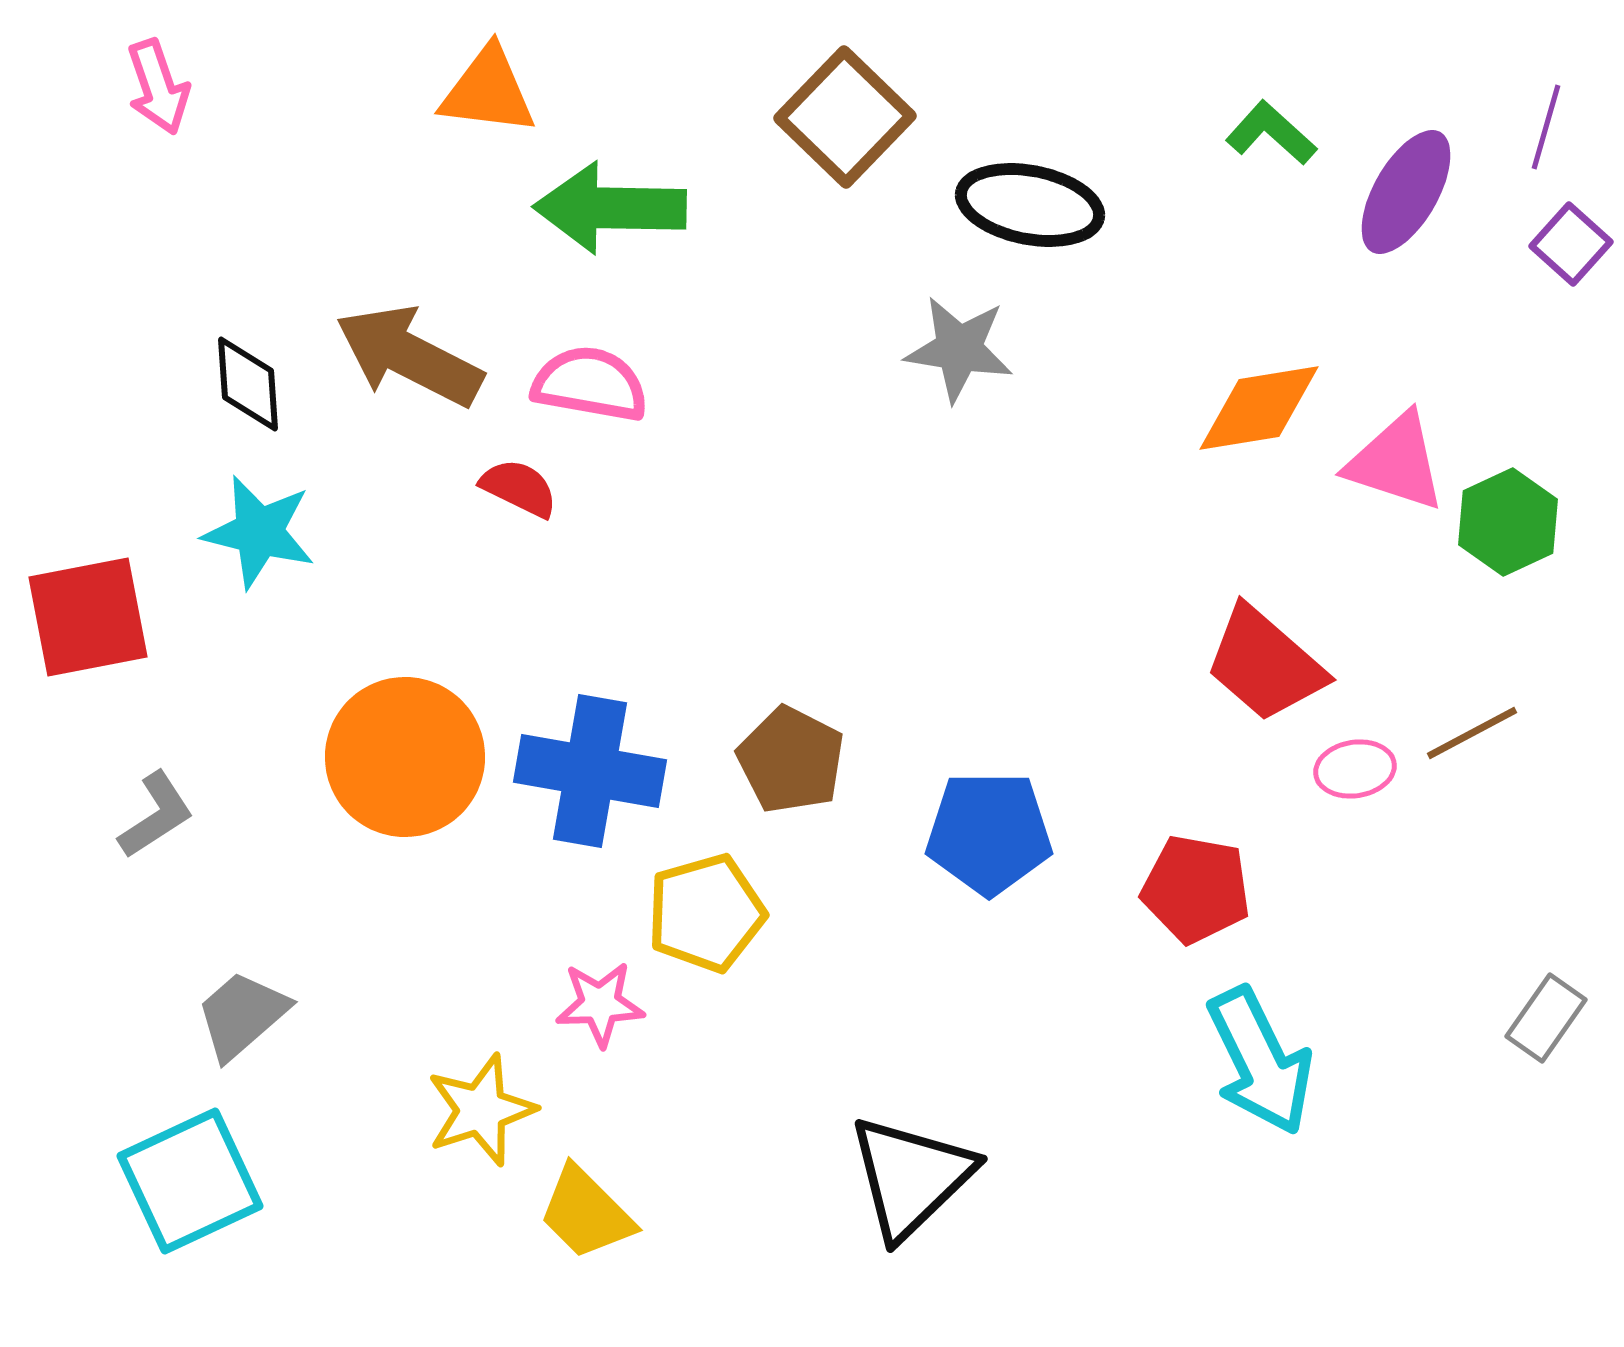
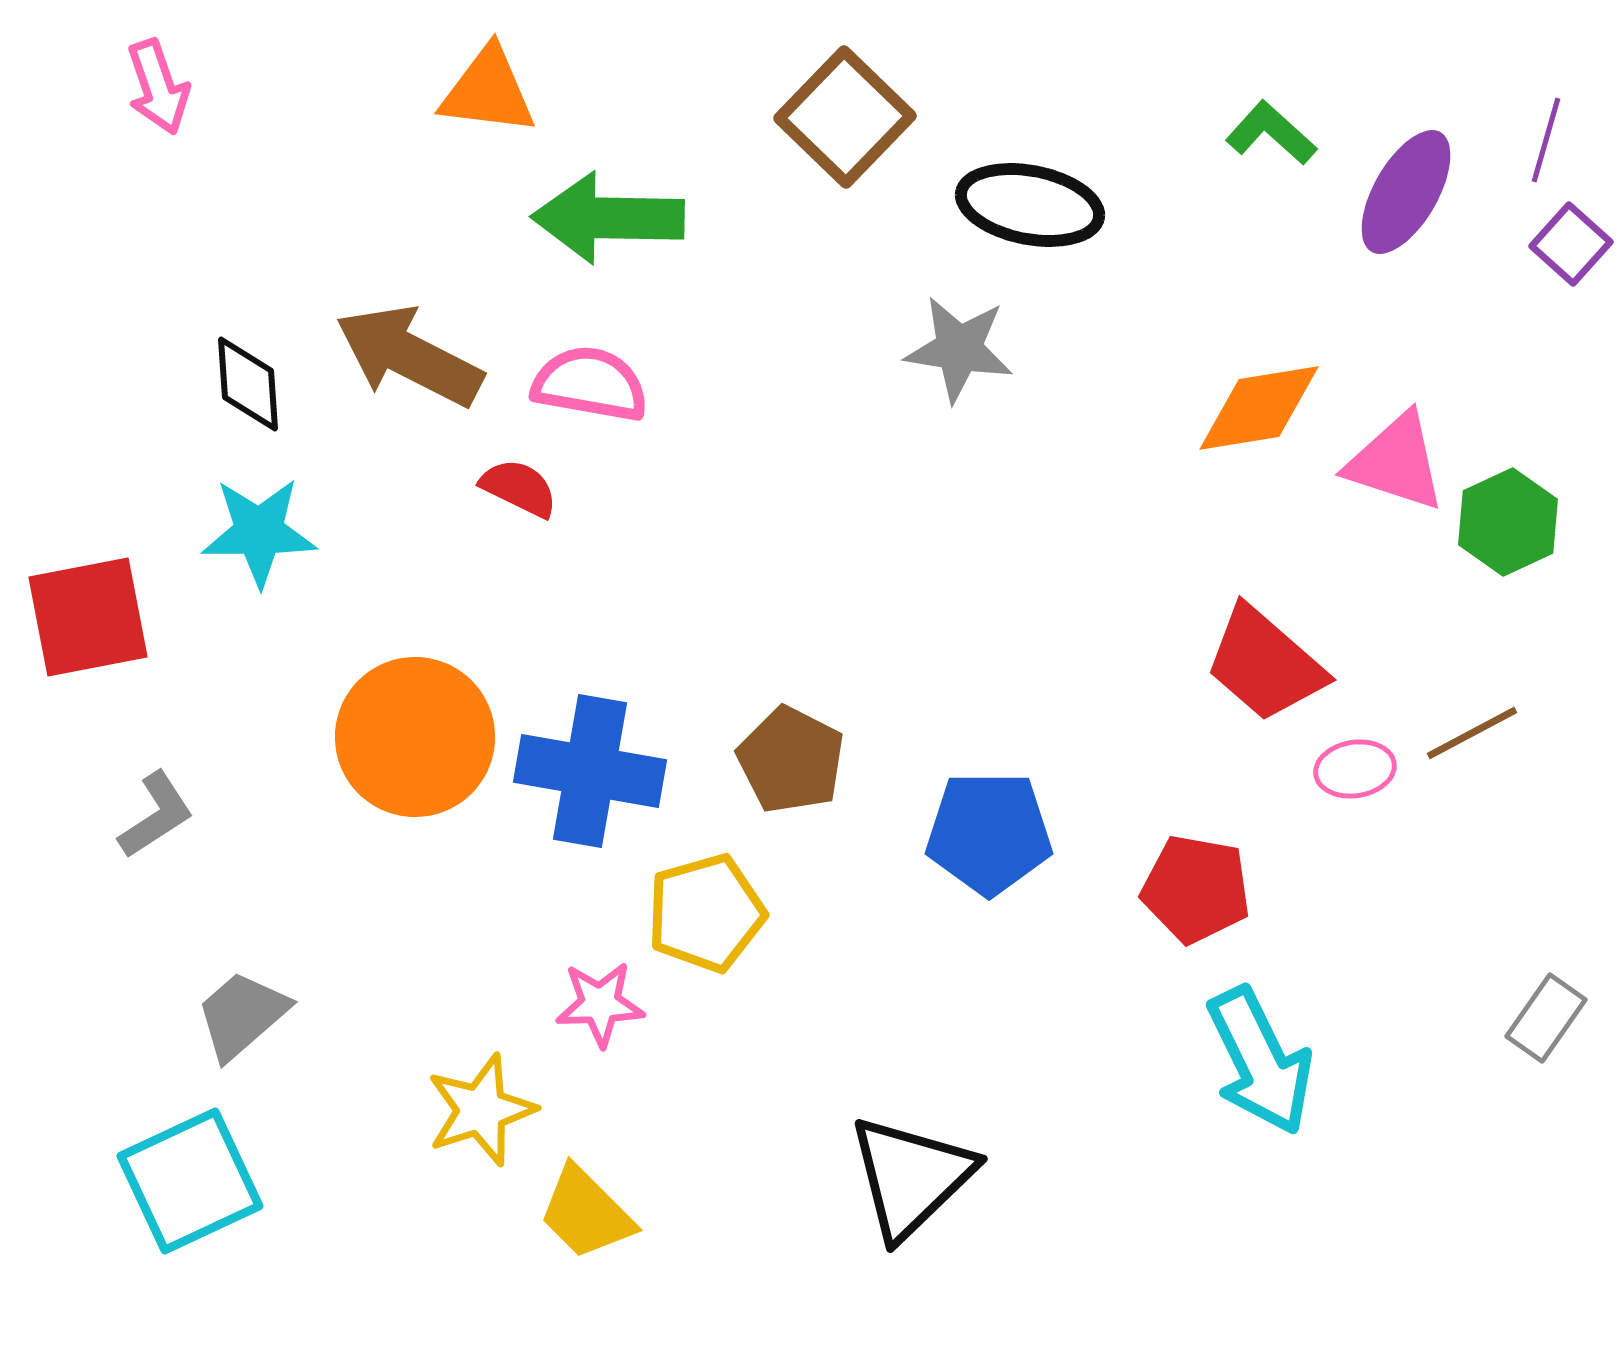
purple line: moved 13 px down
green arrow: moved 2 px left, 10 px down
cyan star: rotated 14 degrees counterclockwise
orange circle: moved 10 px right, 20 px up
